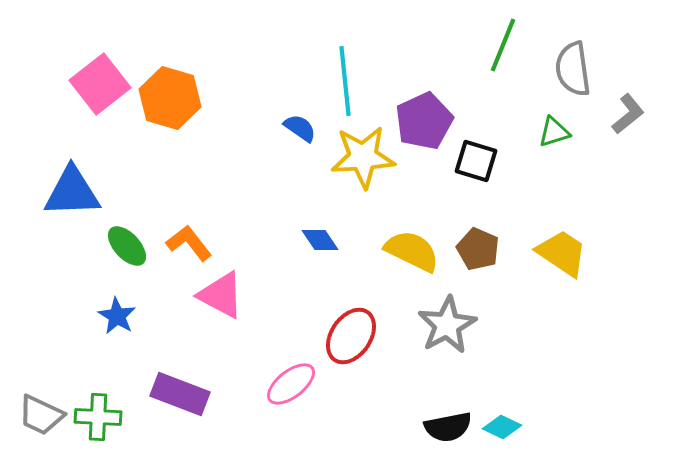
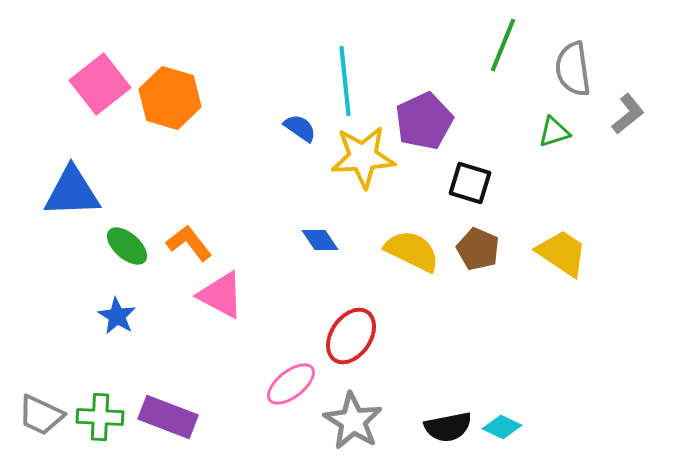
black square: moved 6 px left, 22 px down
green ellipse: rotated 6 degrees counterclockwise
gray star: moved 94 px left, 96 px down; rotated 12 degrees counterclockwise
purple rectangle: moved 12 px left, 23 px down
green cross: moved 2 px right
